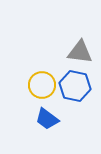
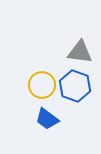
blue hexagon: rotated 8 degrees clockwise
